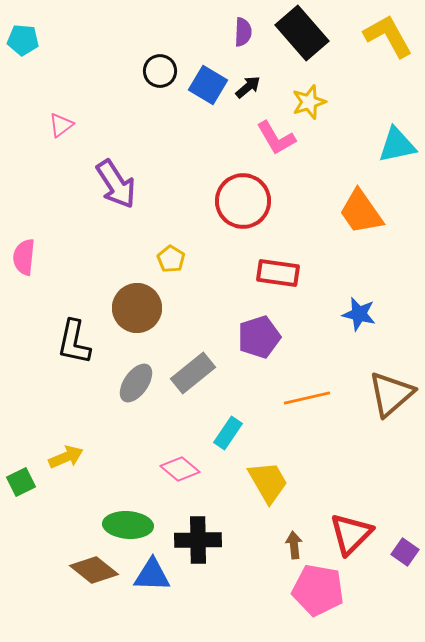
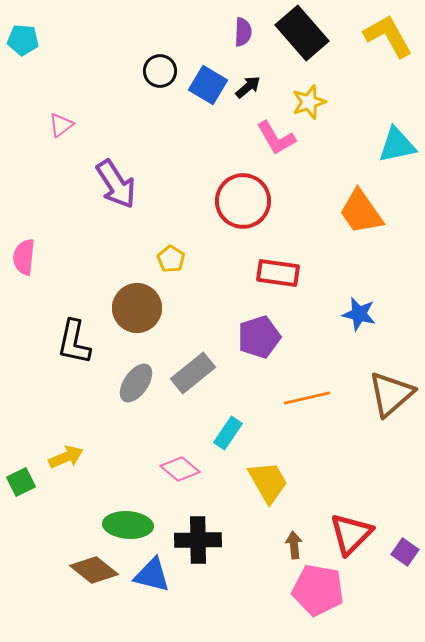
blue triangle: rotated 12 degrees clockwise
